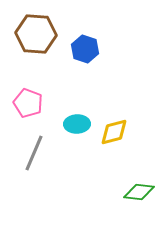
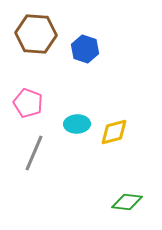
green diamond: moved 12 px left, 10 px down
